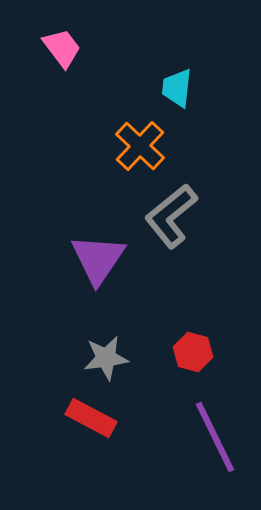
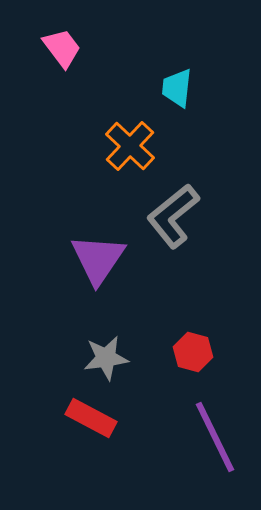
orange cross: moved 10 px left
gray L-shape: moved 2 px right
